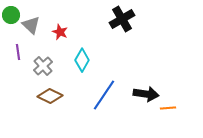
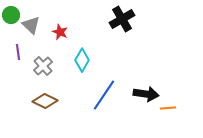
brown diamond: moved 5 px left, 5 px down
